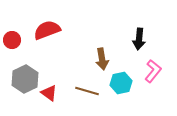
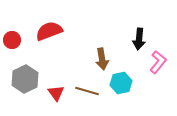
red semicircle: moved 2 px right, 1 px down
pink L-shape: moved 5 px right, 9 px up
red triangle: moved 7 px right; rotated 18 degrees clockwise
